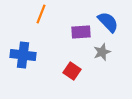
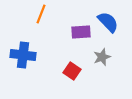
gray star: moved 5 px down
